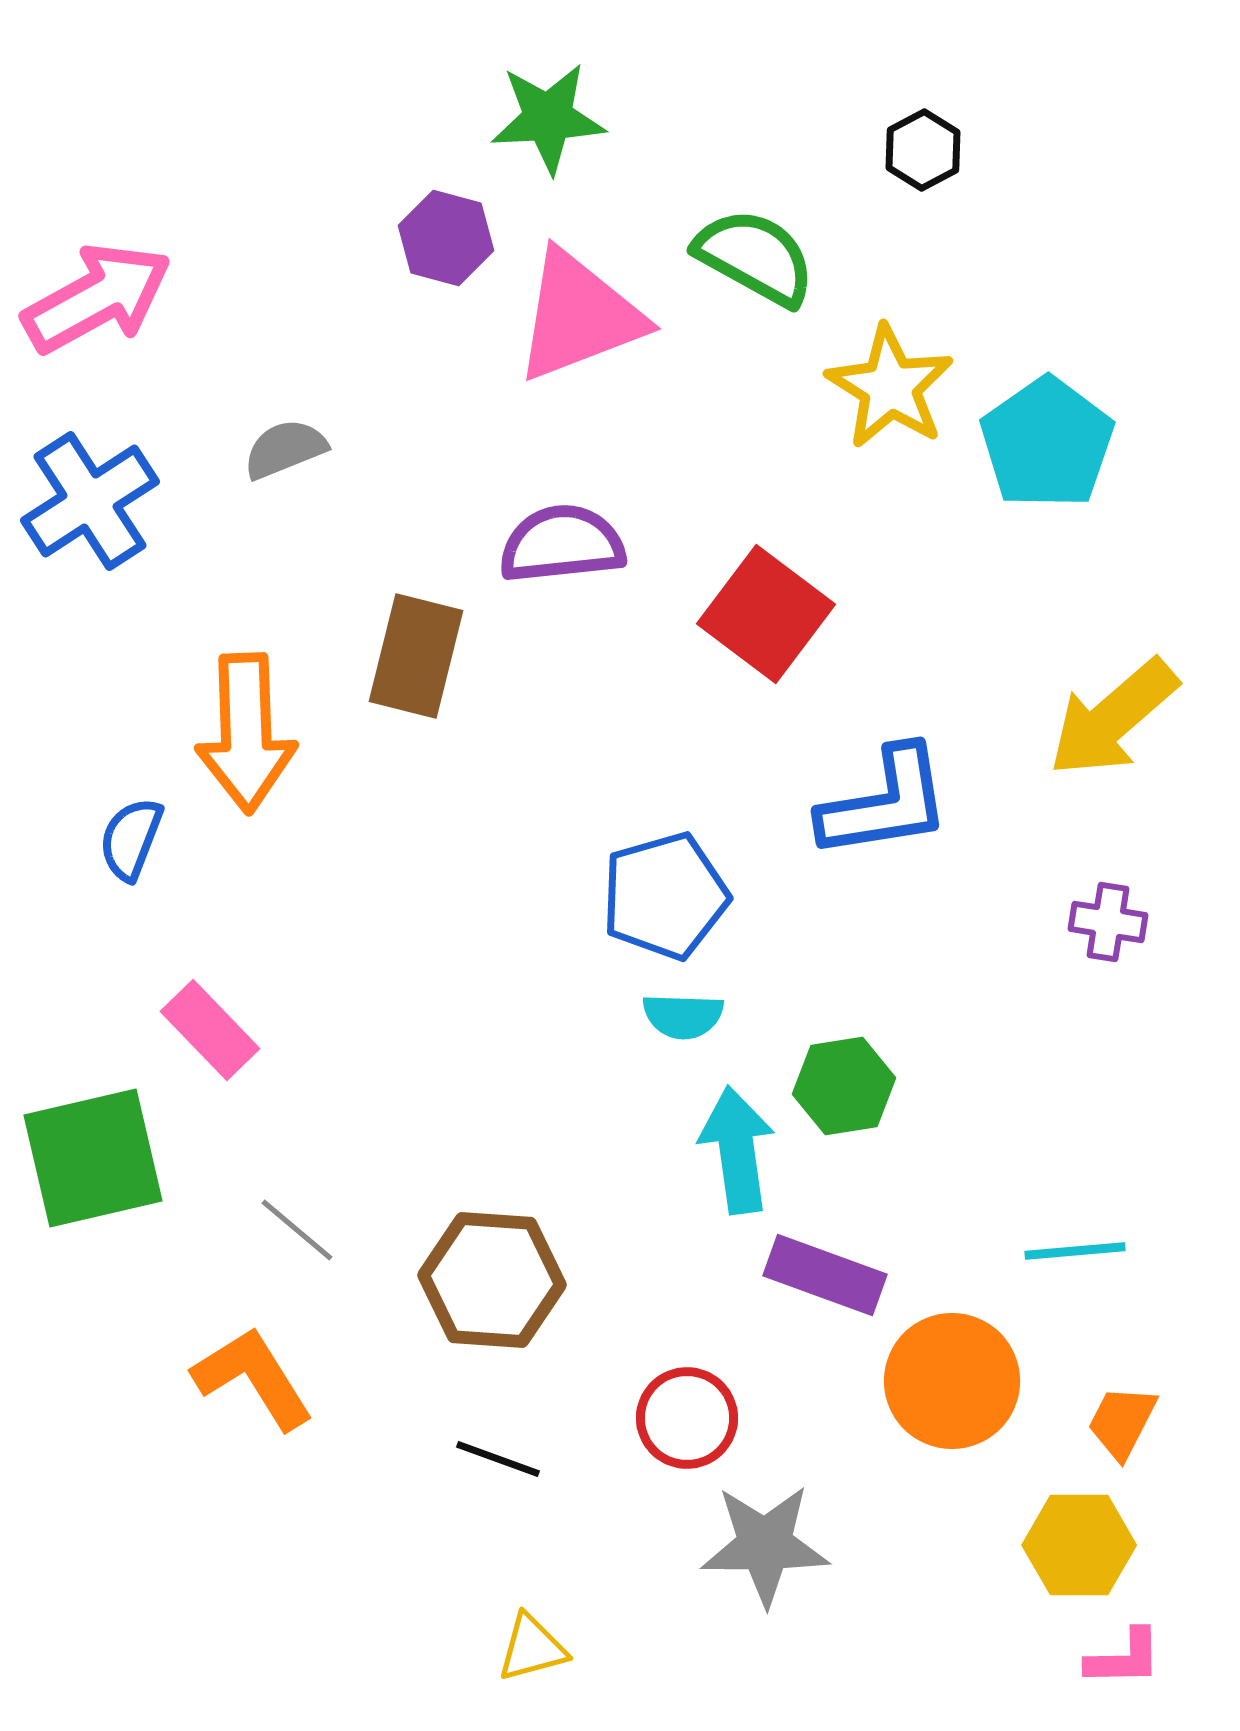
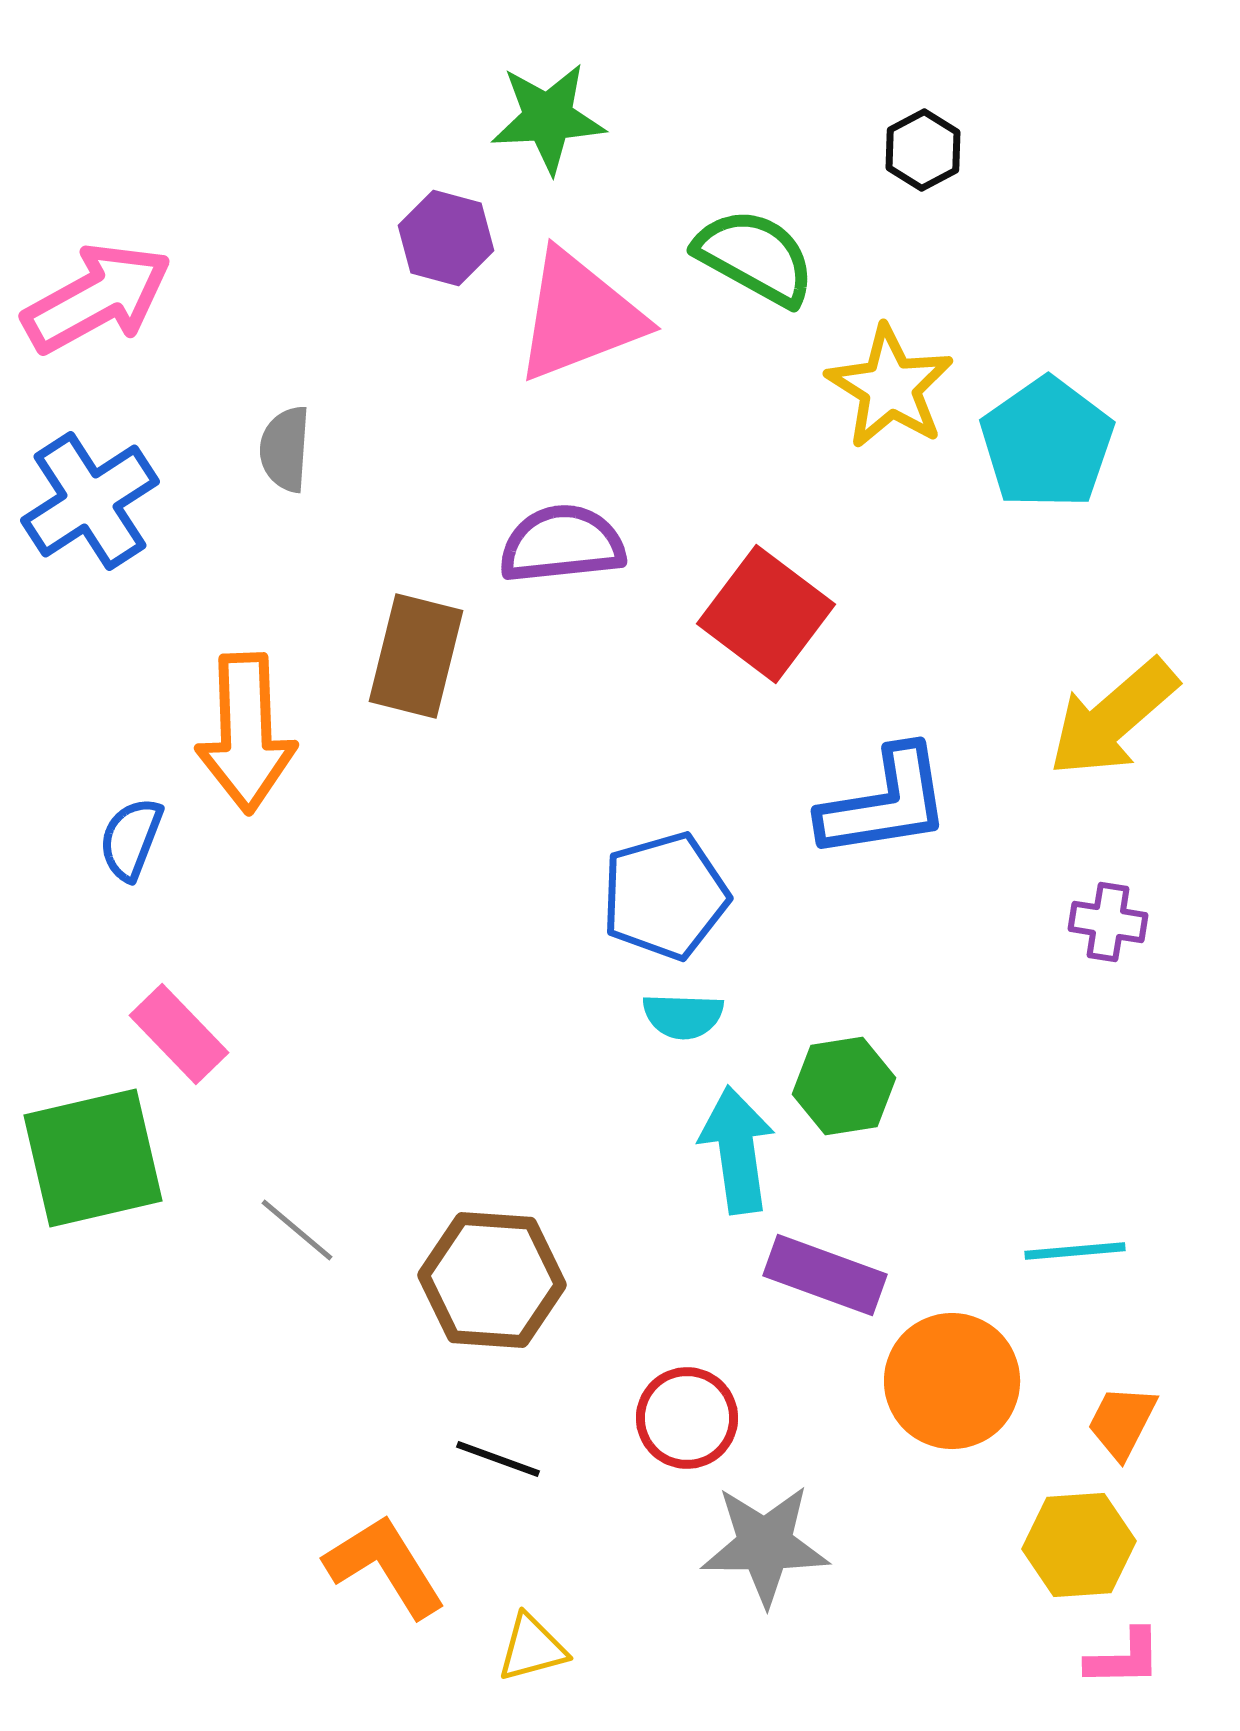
gray semicircle: rotated 64 degrees counterclockwise
pink rectangle: moved 31 px left, 4 px down
orange L-shape: moved 132 px right, 188 px down
yellow hexagon: rotated 4 degrees counterclockwise
